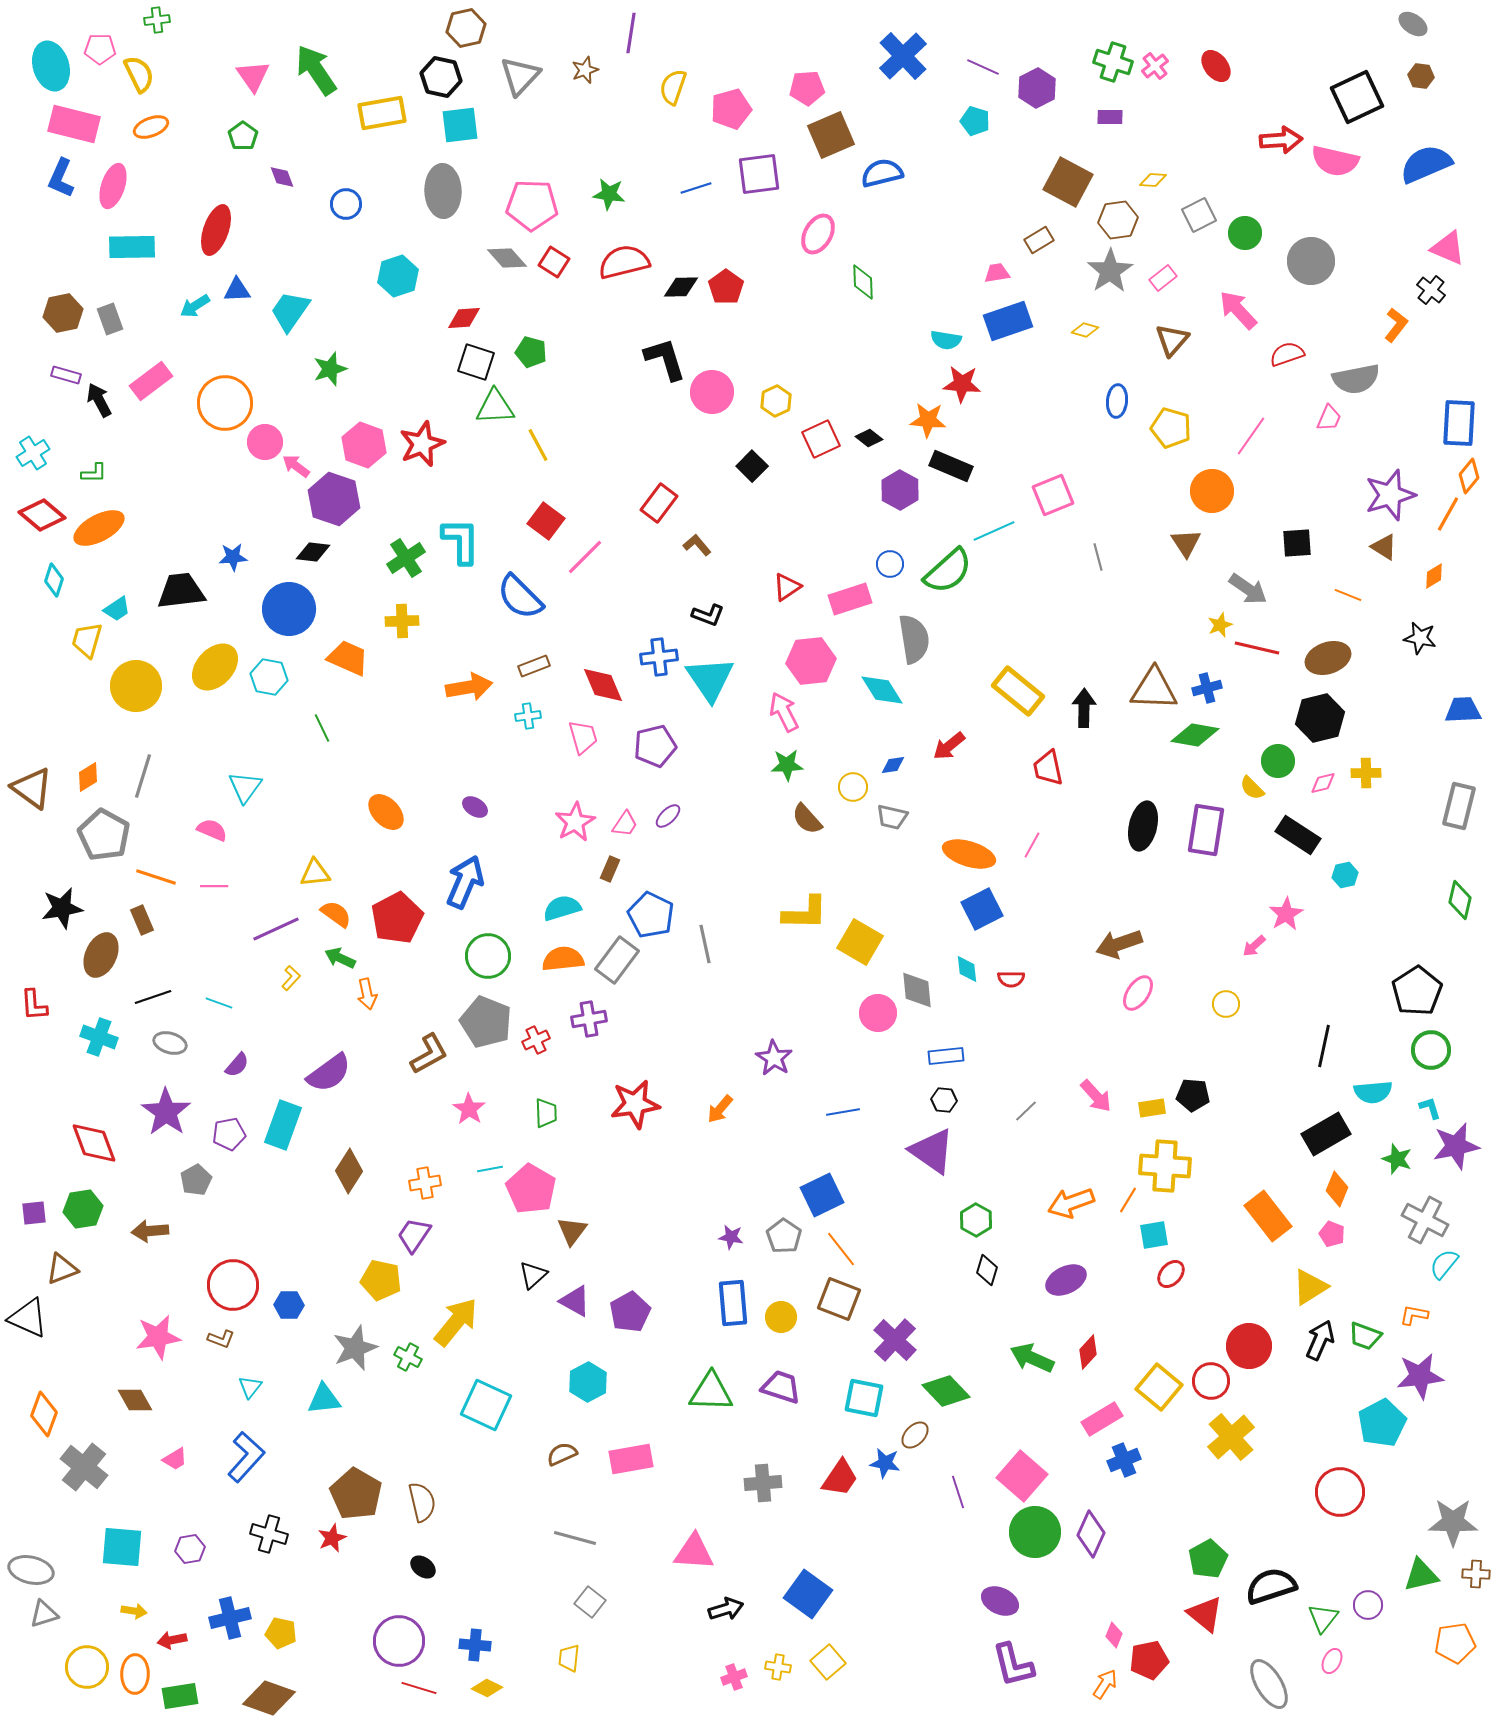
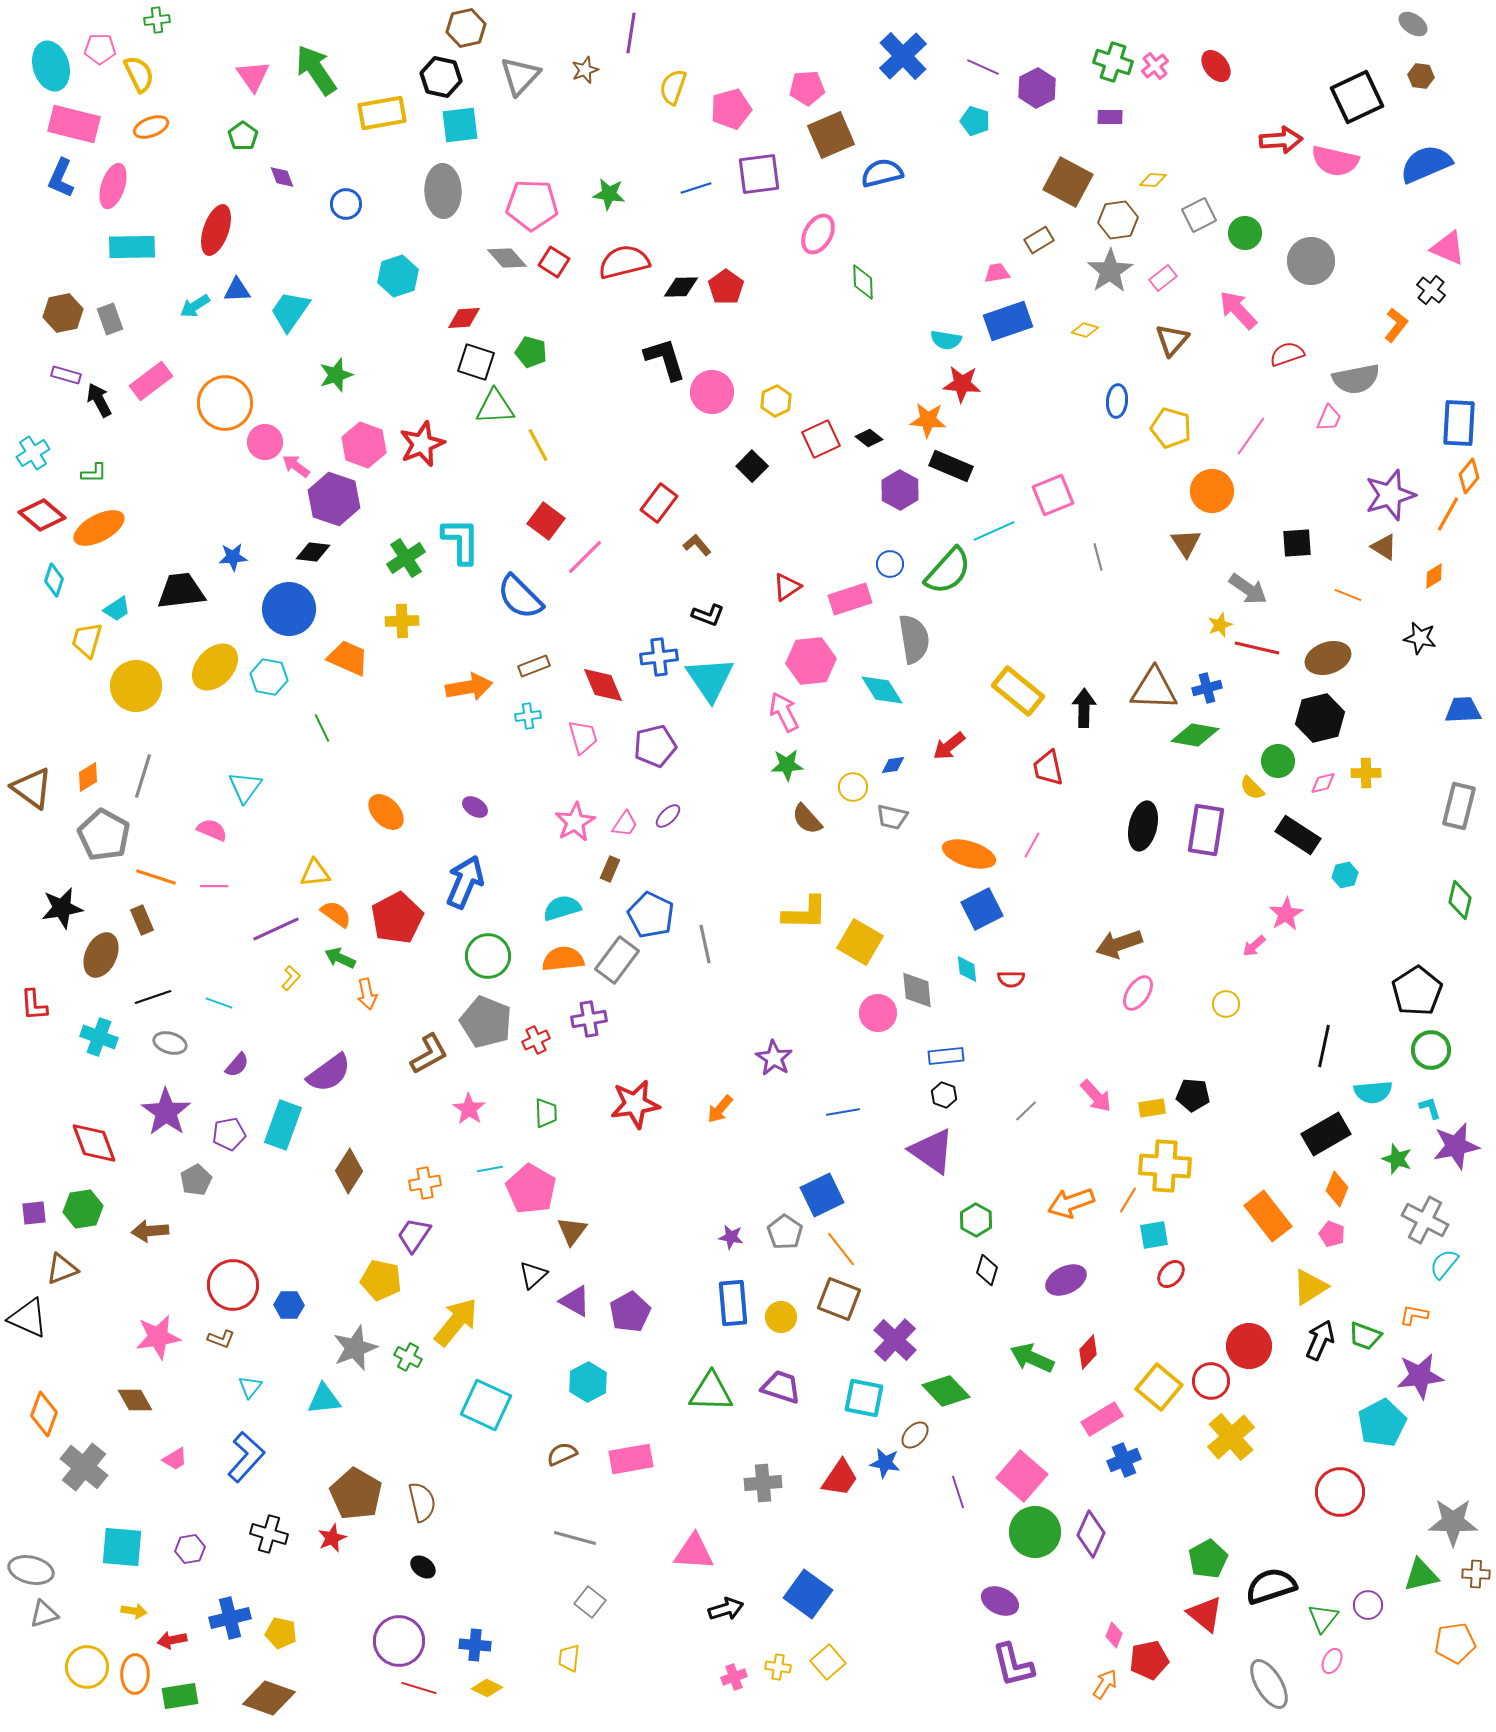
green star at (330, 369): moved 6 px right, 6 px down
green semicircle at (948, 571): rotated 6 degrees counterclockwise
black hexagon at (944, 1100): moved 5 px up; rotated 15 degrees clockwise
gray pentagon at (784, 1236): moved 1 px right, 4 px up
